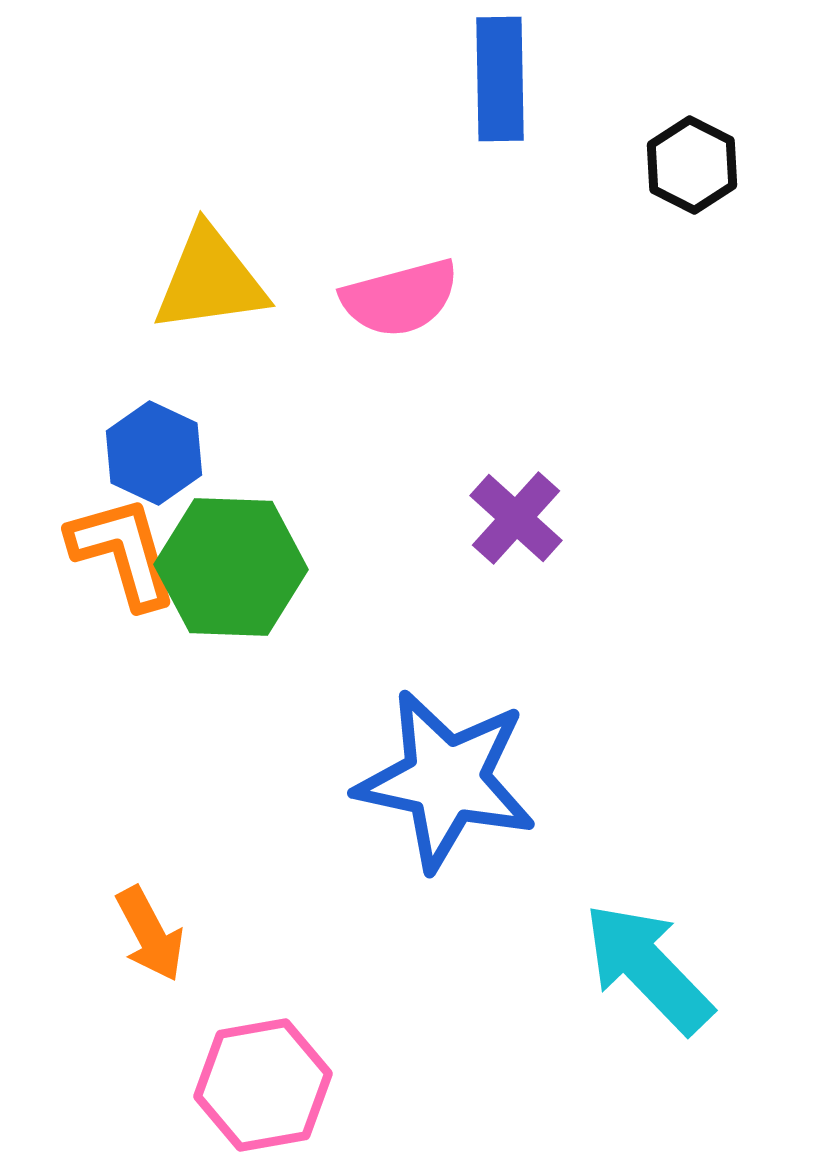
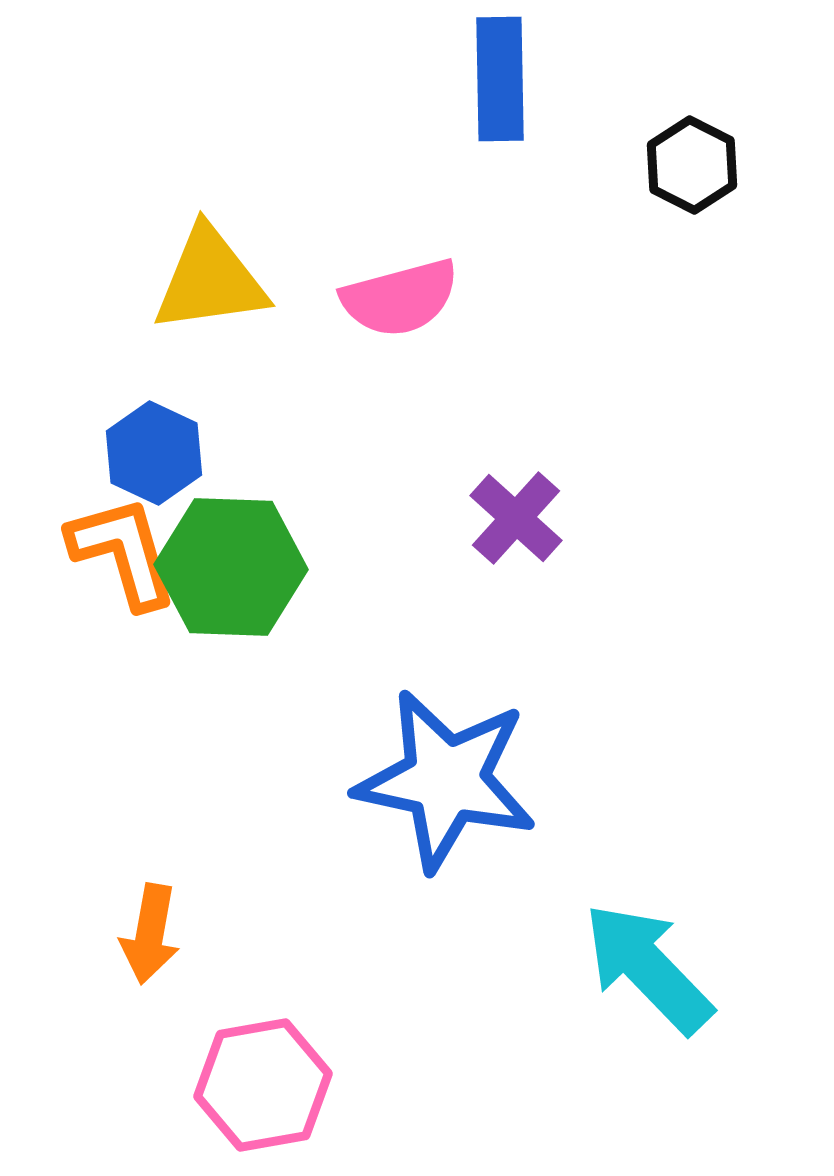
orange arrow: rotated 38 degrees clockwise
